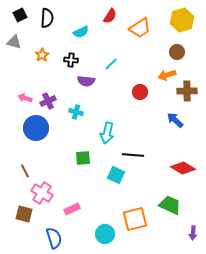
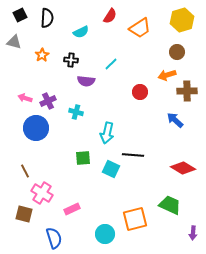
cyan square: moved 5 px left, 6 px up
